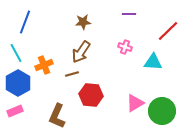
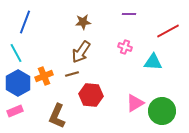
red line: rotated 15 degrees clockwise
orange cross: moved 11 px down
